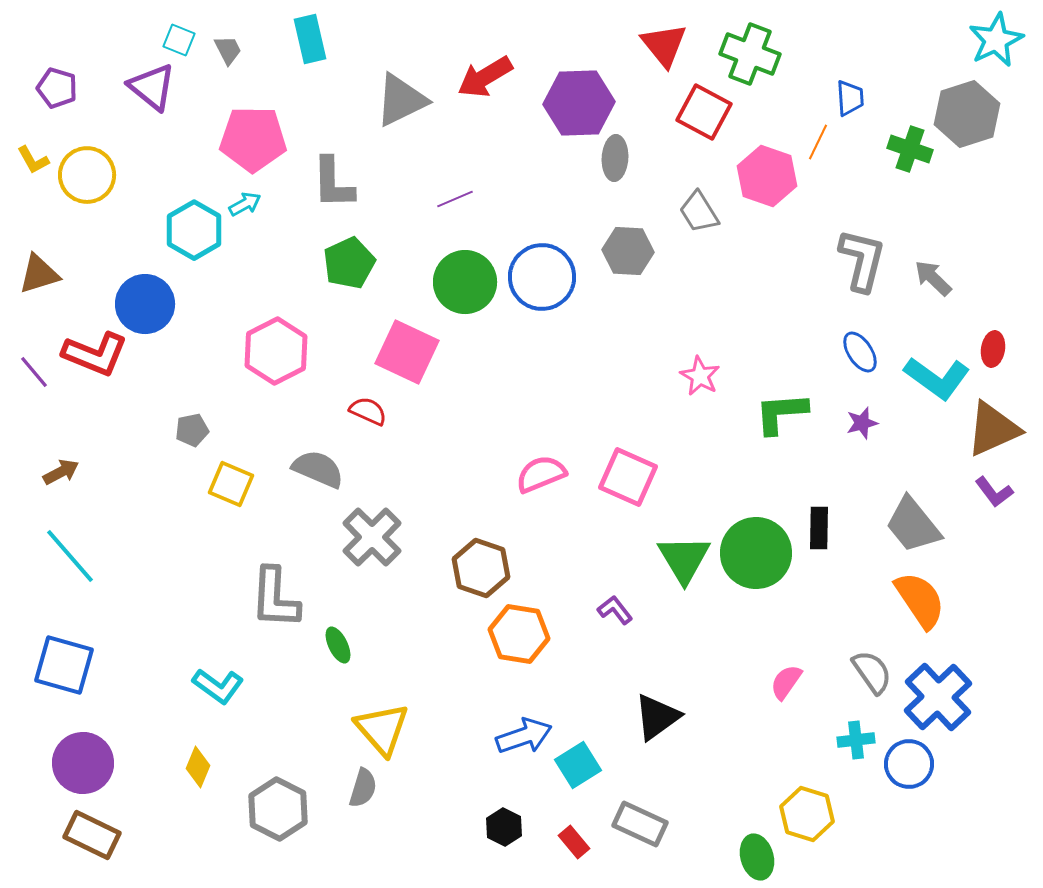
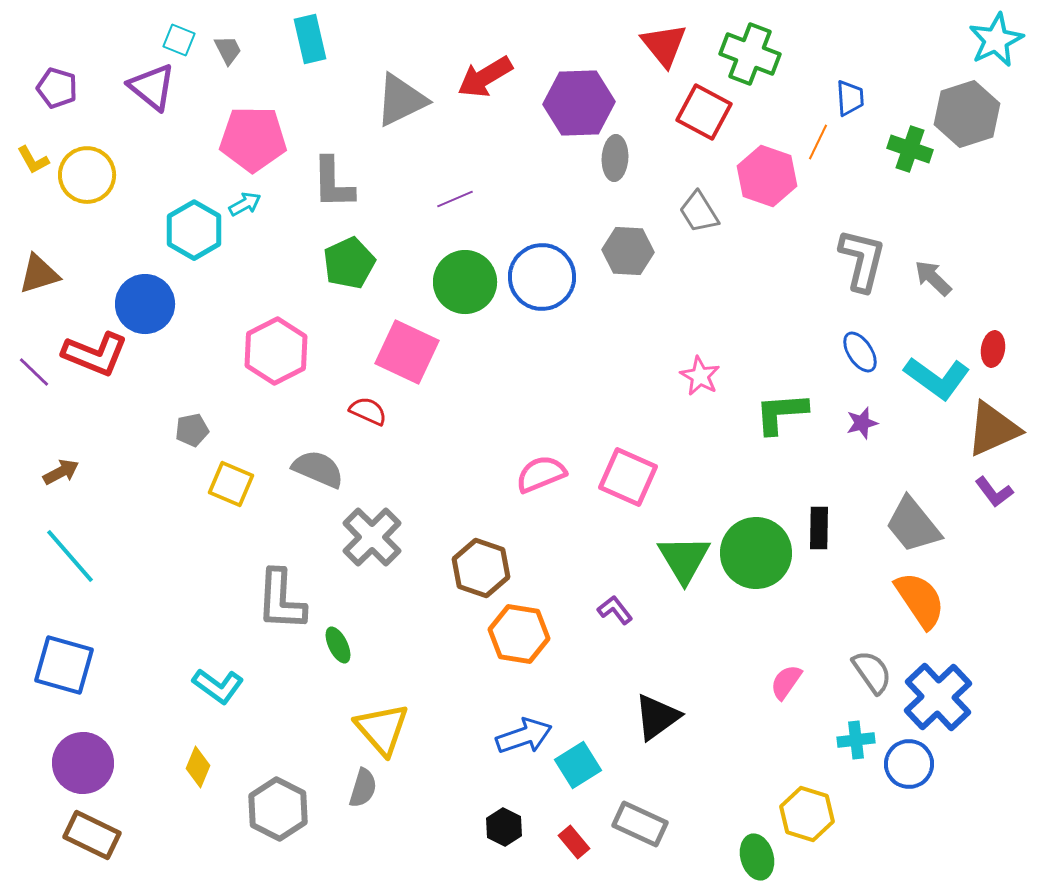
purple line at (34, 372): rotated 6 degrees counterclockwise
gray L-shape at (275, 598): moved 6 px right, 2 px down
